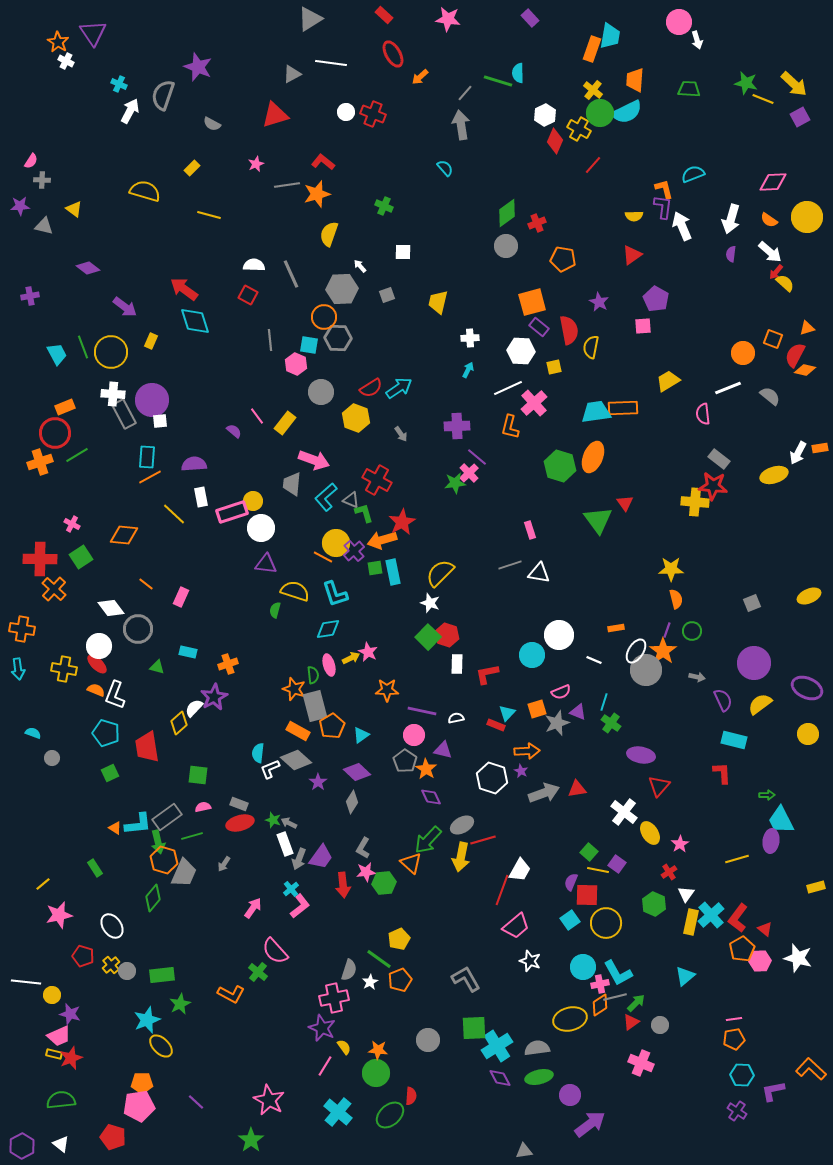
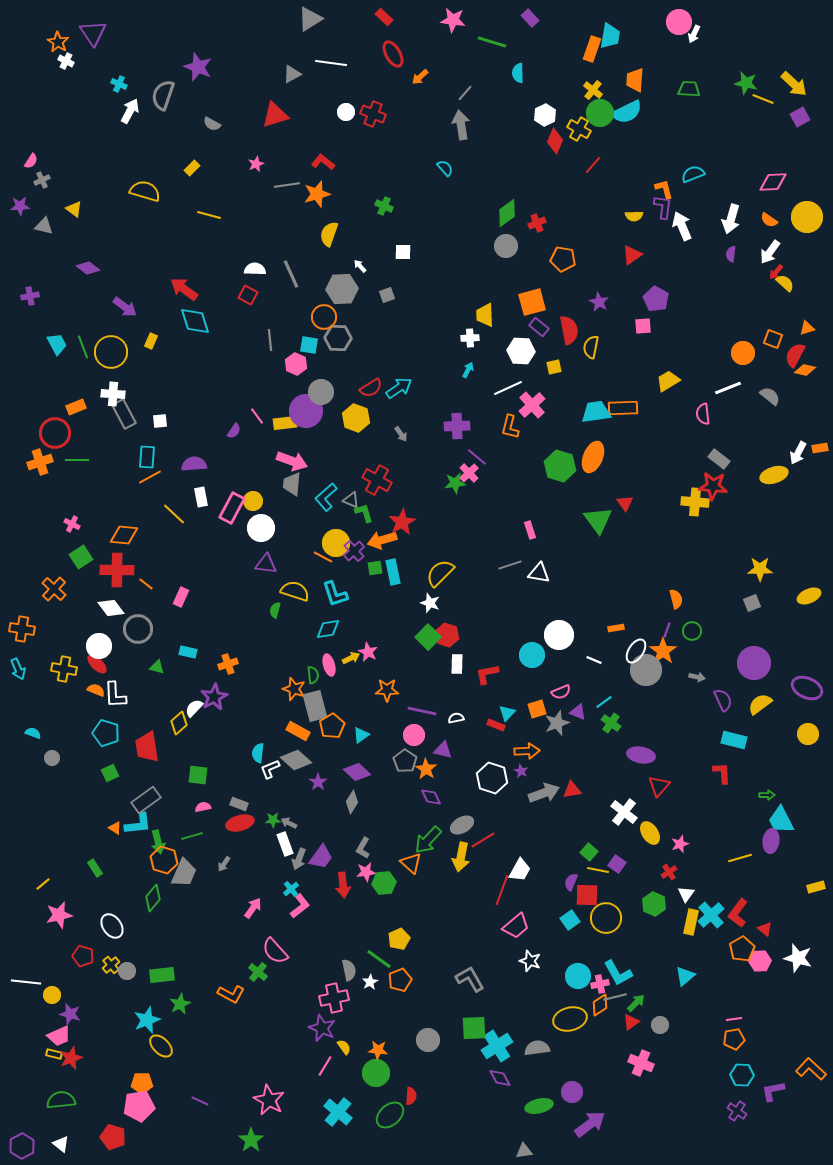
red rectangle at (384, 15): moved 2 px down
pink star at (448, 19): moved 5 px right, 1 px down
white arrow at (697, 40): moved 3 px left, 6 px up; rotated 42 degrees clockwise
green line at (498, 81): moved 6 px left, 39 px up
gray cross at (42, 180): rotated 28 degrees counterclockwise
white arrow at (770, 252): rotated 85 degrees clockwise
white semicircle at (254, 265): moved 1 px right, 4 px down
yellow trapezoid at (438, 302): moved 47 px right, 13 px down; rotated 15 degrees counterclockwise
cyan trapezoid at (57, 354): moved 10 px up
purple circle at (152, 400): moved 154 px right, 11 px down
pink cross at (534, 403): moved 2 px left, 2 px down
orange rectangle at (65, 407): moved 11 px right
yellow rectangle at (285, 423): rotated 45 degrees clockwise
purple semicircle at (234, 431): rotated 84 degrees clockwise
green line at (77, 455): moved 5 px down; rotated 30 degrees clockwise
pink arrow at (314, 460): moved 22 px left, 1 px down
pink rectangle at (232, 512): moved 4 px up; rotated 44 degrees counterclockwise
red cross at (40, 559): moved 77 px right, 11 px down
yellow star at (671, 569): moved 89 px right
cyan arrow at (18, 669): rotated 15 degrees counterclockwise
white L-shape at (115, 695): rotated 24 degrees counterclockwise
cyan line at (604, 702): rotated 36 degrees clockwise
red triangle at (577, 789): moved 5 px left, 1 px down
gray rectangle at (167, 817): moved 21 px left, 17 px up
green star at (273, 820): rotated 21 degrees counterclockwise
red line at (483, 840): rotated 15 degrees counterclockwise
pink star at (680, 844): rotated 12 degrees clockwise
yellow line at (737, 859): moved 3 px right, 1 px up
red L-shape at (738, 918): moved 5 px up
yellow circle at (606, 923): moved 5 px up
cyan circle at (583, 967): moved 5 px left, 9 px down
gray semicircle at (349, 970): rotated 30 degrees counterclockwise
gray L-shape at (466, 979): moved 4 px right
green ellipse at (539, 1077): moved 29 px down
purple circle at (570, 1095): moved 2 px right, 3 px up
purple line at (196, 1102): moved 4 px right, 1 px up; rotated 18 degrees counterclockwise
